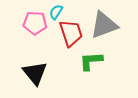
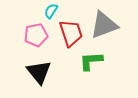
cyan semicircle: moved 5 px left, 1 px up
pink pentagon: moved 1 px right, 12 px down; rotated 15 degrees counterclockwise
black triangle: moved 4 px right, 1 px up
